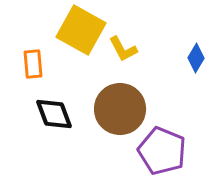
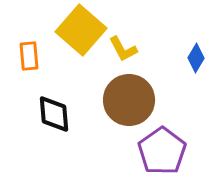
yellow square: rotated 12 degrees clockwise
orange rectangle: moved 4 px left, 8 px up
brown circle: moved 9 px right, 9 px up
black diamond: rotated 15 degrees clockwise
purple pentagon: rotated 15 degrees clockwise
